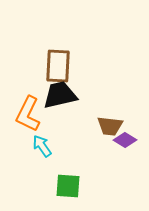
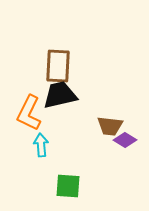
orange L-shape: moved 1 px right, 1 px up
cyan arrow: moved 1 px left, 1 px up; rotated 30 degrees clockwise
